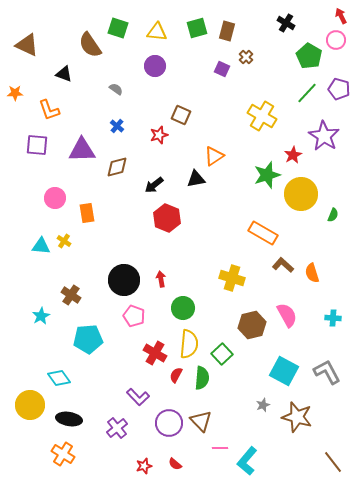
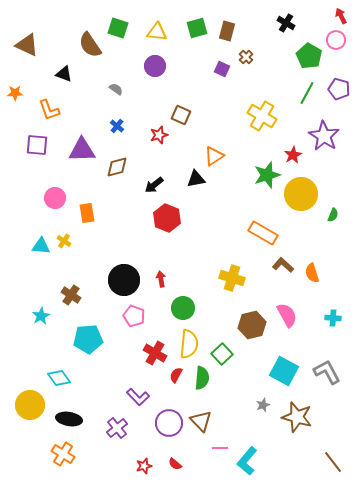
green line at (307, 93): rotated 15 degrees counterclockwise
